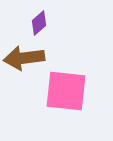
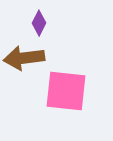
purple diamond: rotated 20 degrees counterclockwise
